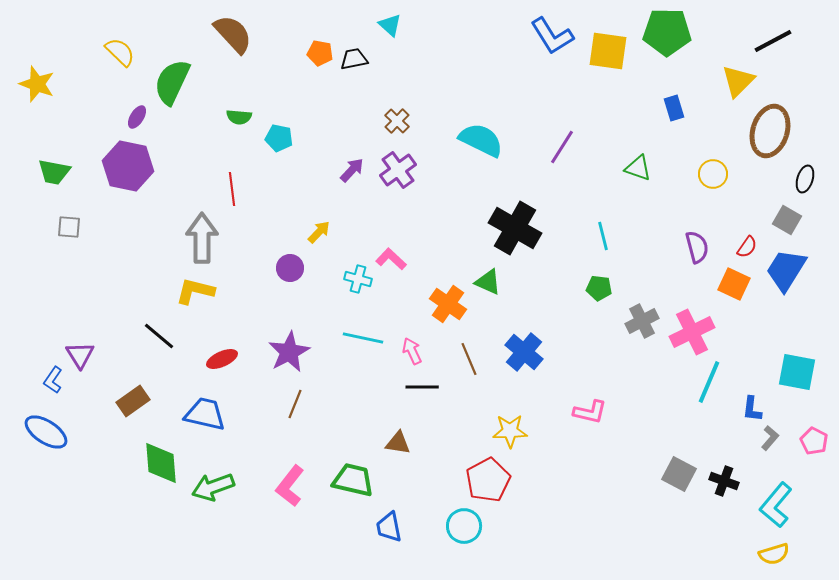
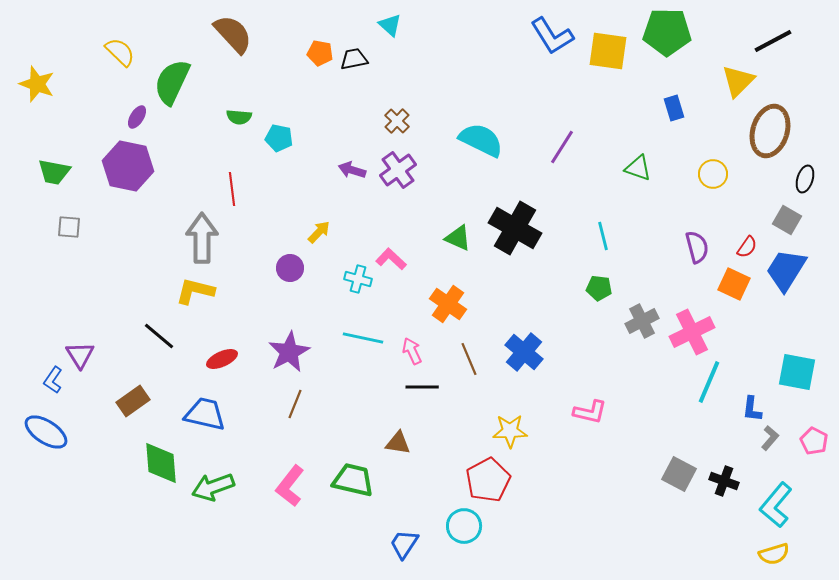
purple arrow at (352, 170): rotated 116 degrees counterclockwise
green triangle at (488, 282): moved 30 px left, 44 px up
blue trapezoid at (389, 527): moved 15 px right, 17 px down; rotated 44 degrees clockwise
